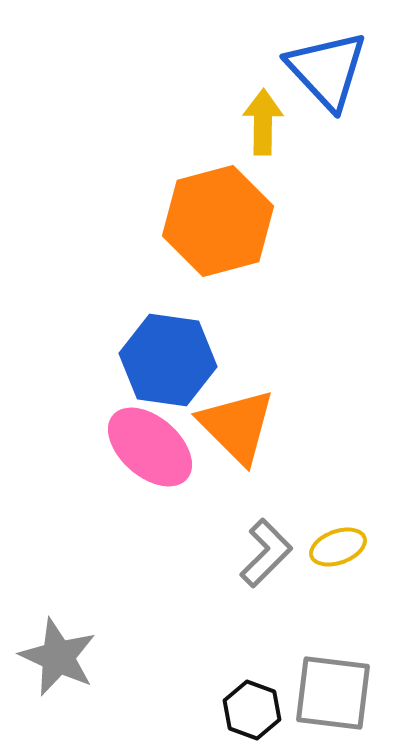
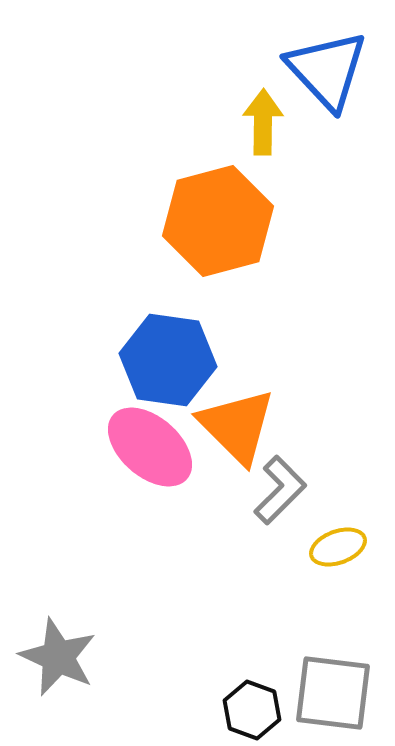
gray L-shape: moved 14 px right, 63 px up
